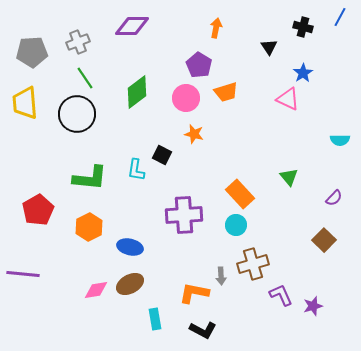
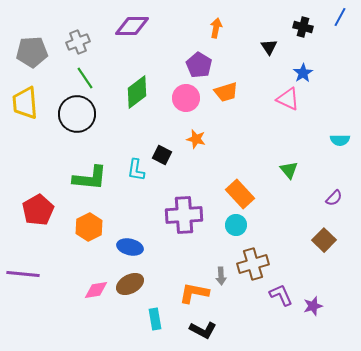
orange star: moved 2 px right, 5 px down
green triangle: moved 7 px up
